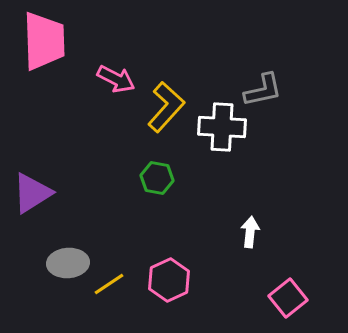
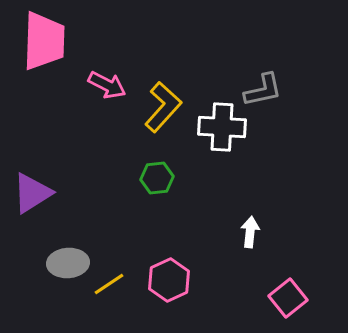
pink trapezoid: rotated 4 degrees clockwise
pink arrow: moved 9 px left, 6 px down
yellow L-shape: moved 3 px left
green hexagon: rotated 16 degrees counterclockwise
